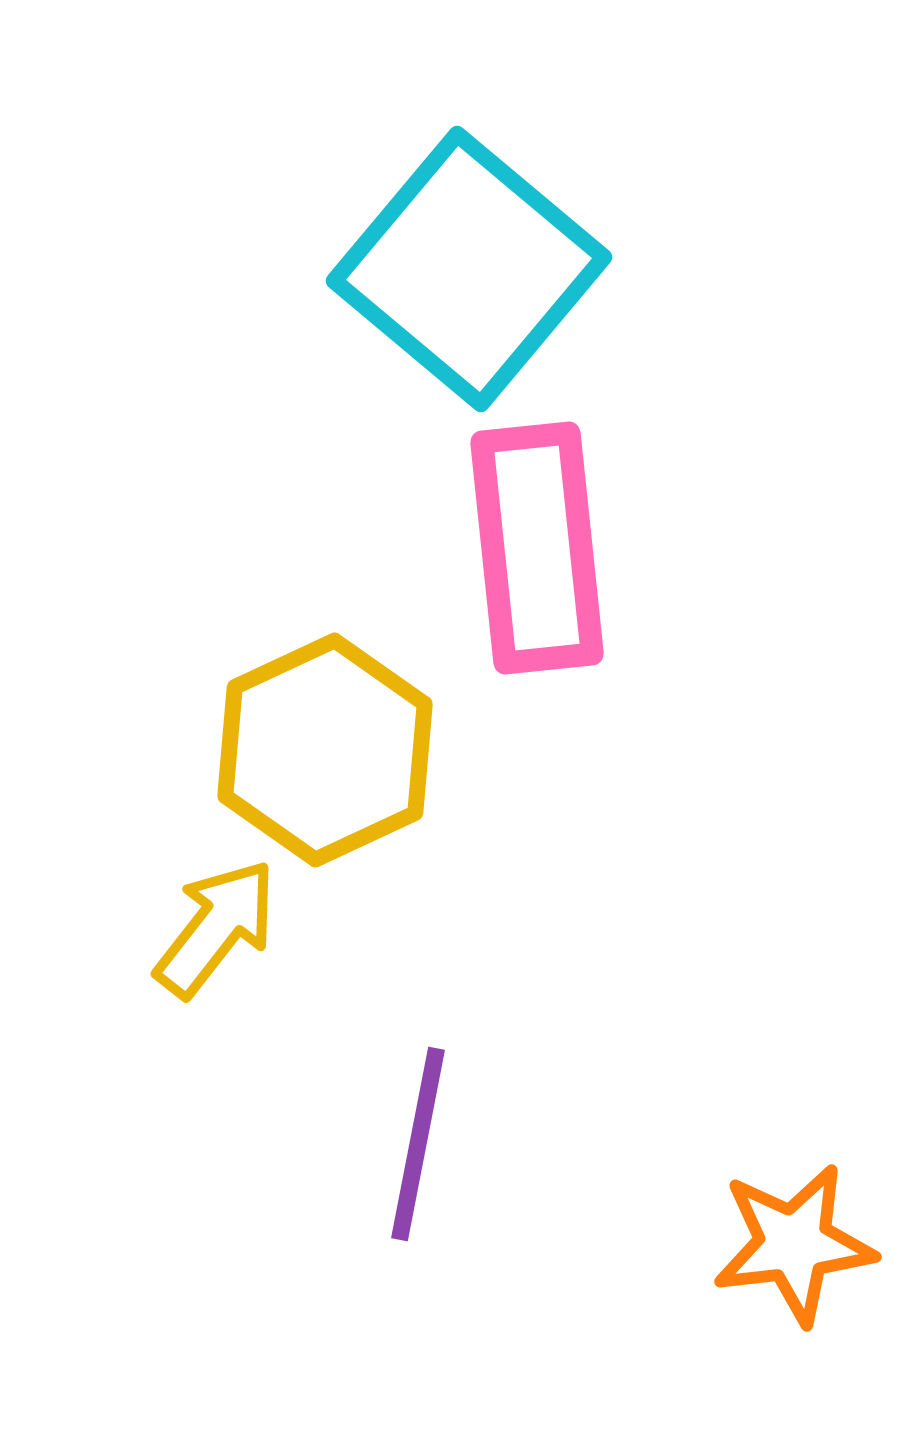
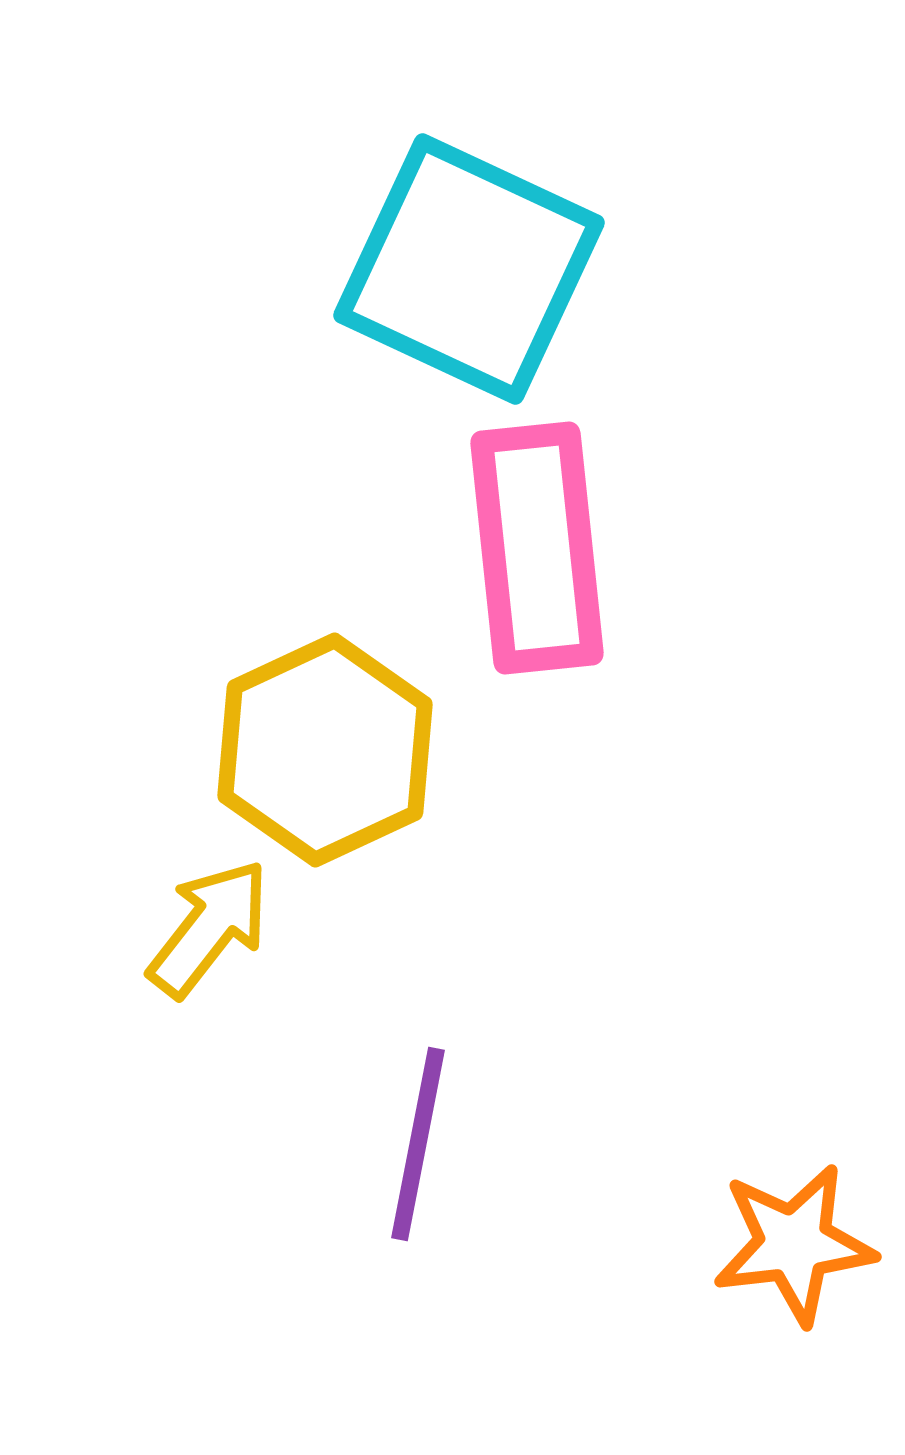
cyan square: rotated 15 degrees counterclockwise
yellow arrow: moved 7 px left
